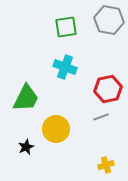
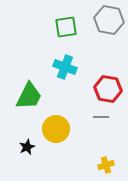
red hexagon: rotated 20 degrees clockwise
green trapezoid: moved 3 px right, 2 px up
gray line: rotated 21 degrees clockwise
black star: moved 1 px right
